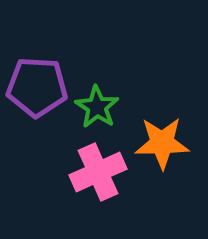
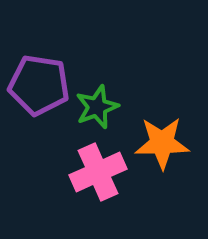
purple pentagon: moved 2 px right, 2 px up; rotated 6 degrees clockwise
green star: rotated 18 degrees clockwise
